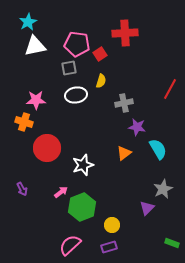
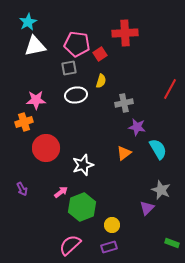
orange cross: rotated 36 degrees counterclockwise
red circle: moved 1 px left
gray star: moved 2 px left, 1 px down; rotated 24 degrees counterclockwise
